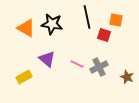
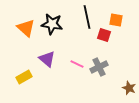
orange triangle: rotated 12 degrees clockwise
brown star: moved 2 px right, 11 px down
